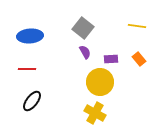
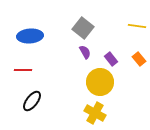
purple rectangle: rotated 56 degrees clockwise
red line: moved 4 px left, 1 px down
